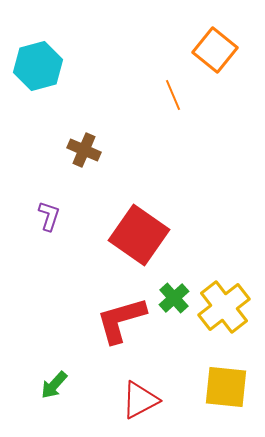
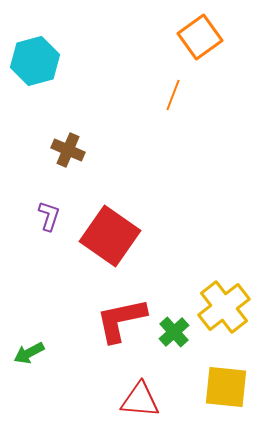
orange square: moved 15 px left, 13 px up; rotated 15 degrees clockwise
cyan hexagon: moved 3 px left, 5 px up
orange line: rotated 44 degrees clockwise
brown cross: moved 16 px left
red square: moved 29 px left, 1 px down
green cross: moved 34 px down
red L-shape: rotated 4 degrees clockwise
green arrow: moved 25 px left, 32 px up; rotated 20 degrees clockwise
red triangle: rotated 33 degrees clockwise
